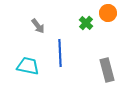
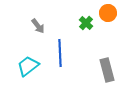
cyan trapezoid: rotated 50 degrees counterclockwise
